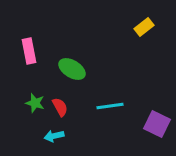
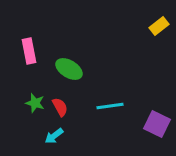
yellow rectangle: moved 15 px right, 1 px up
green ellipse: moved 3 px left
cyan arrow: rotated 24 degrees counterclockwise
